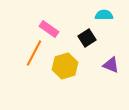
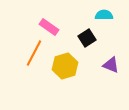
pink rectangle: moved 2 px up
